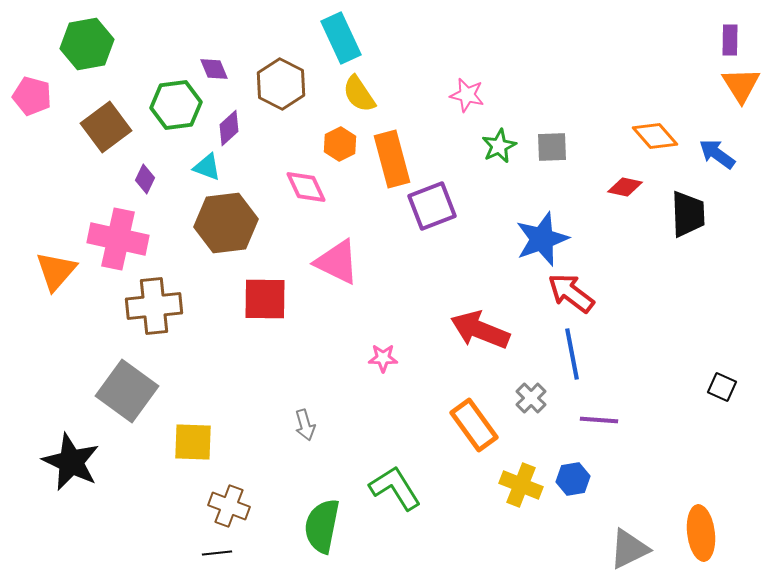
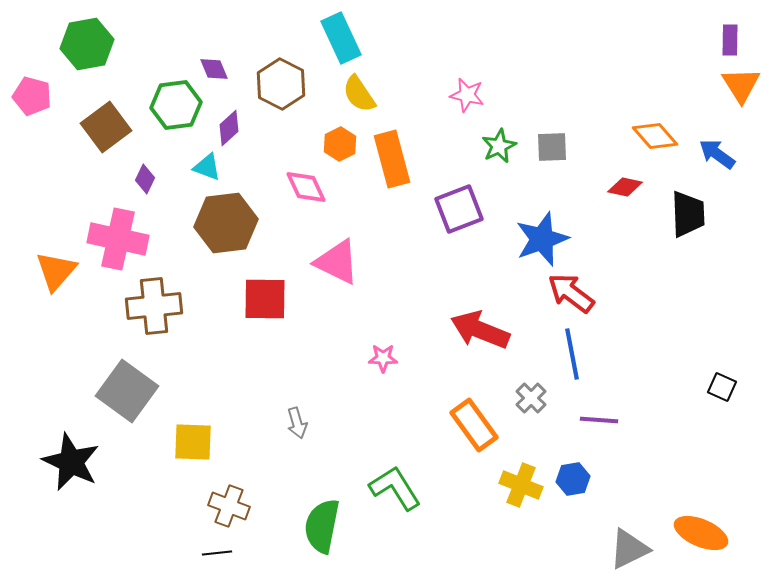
purple square at (432, 206): moved 27 px right, 3 px down
gray arrow at (305, 425): moved 8 px left, 2 px up
orange ellipse at (701, 533): rotated 60 degrees counterclockwise
